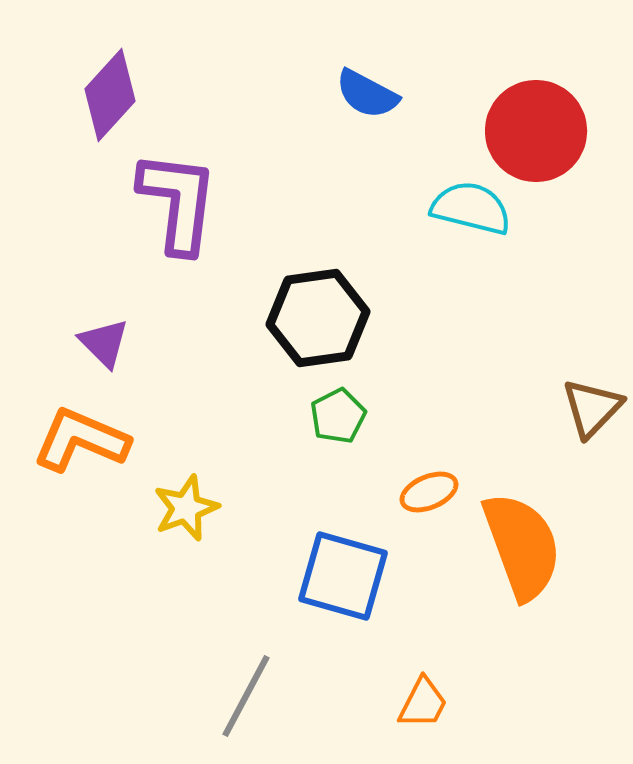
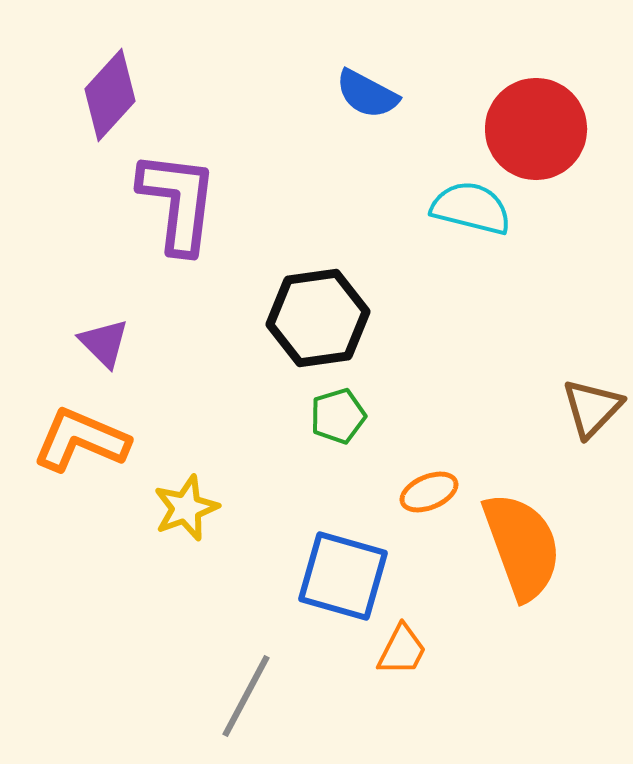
red circle: moved 2 px up
green pentagon: rotated 10 degrees clockwise
orange trapezoid: moved 21 px left, 53 px up
